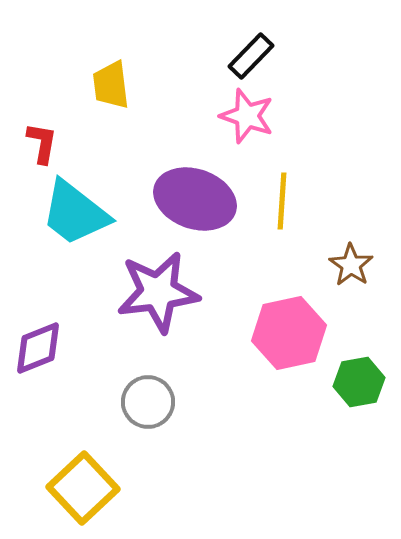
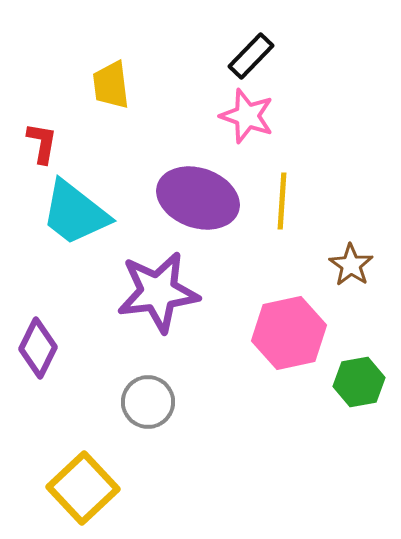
purple ellipse: moved 3 px right, 1 px up
purple diamond: rotated 42 degrees counterclockwise
